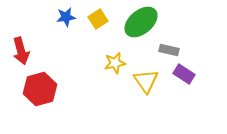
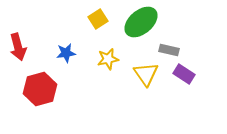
blue star: moved 36 px down
red arrow: moved 3 px left, 4 px up
yellow star: moved 7 px left, 4 px up
yellow triangle: moved 7 px up
